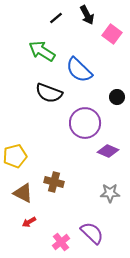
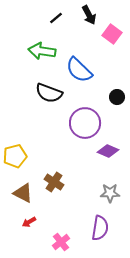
black arrow: moved 2 px right
green arrow: rotated 24 degrees counterclockwise
brown cross: rotated 18 degrees clockwise
purple semicircle: moved 8 px right, 5 px up; rotated 55 degrees clockwise
